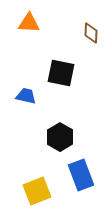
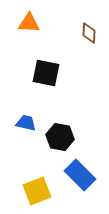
brown diamond: moved 2 px left
black square: moved 15 px left
blue trapezoid: moved 27 px down
black hexagon: rotated 20 degrees counterclockwise
blue rectangle: moved 1 px left; rotated 24 degrees counterclockwise
